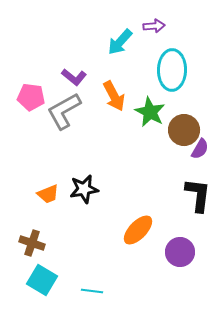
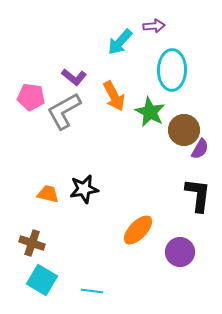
orange trapezoid: rotated 145 degrees counterclockwise
